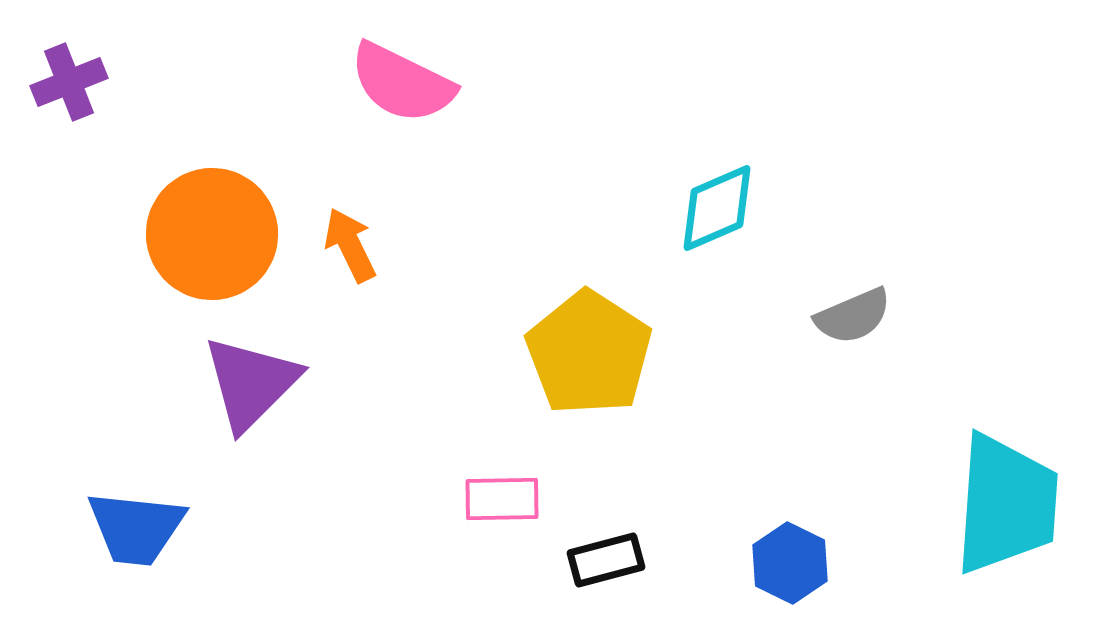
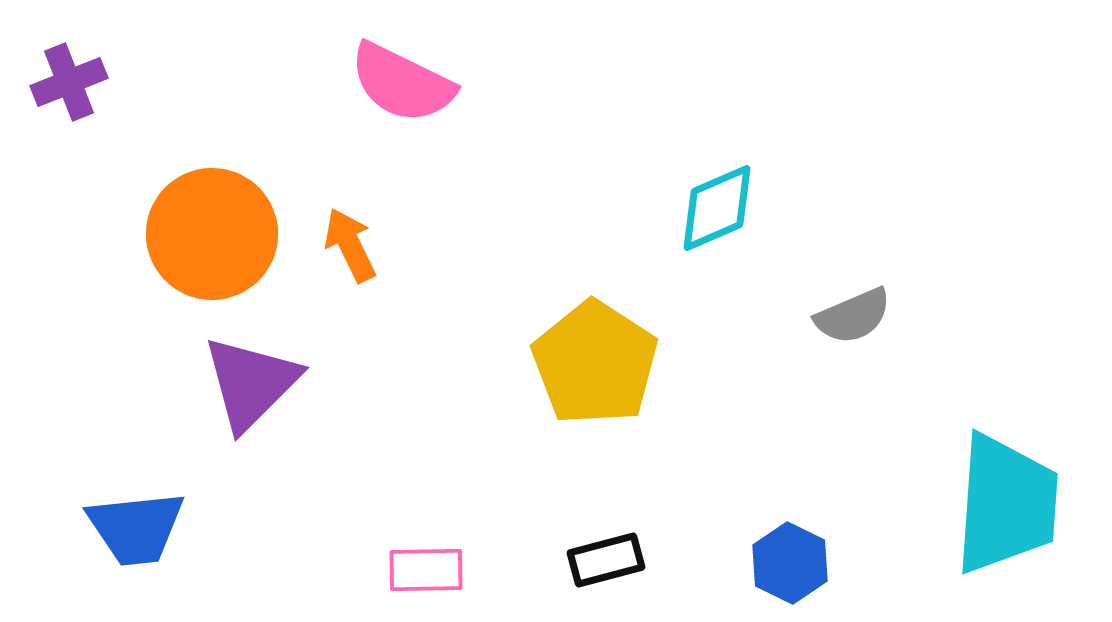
yellow pentagon: moved 6 px right, 10 px down
pink rectangle: moved 76 px left, 71 px down
blue trapezoid: rotated 12 degrees counterclockwise
